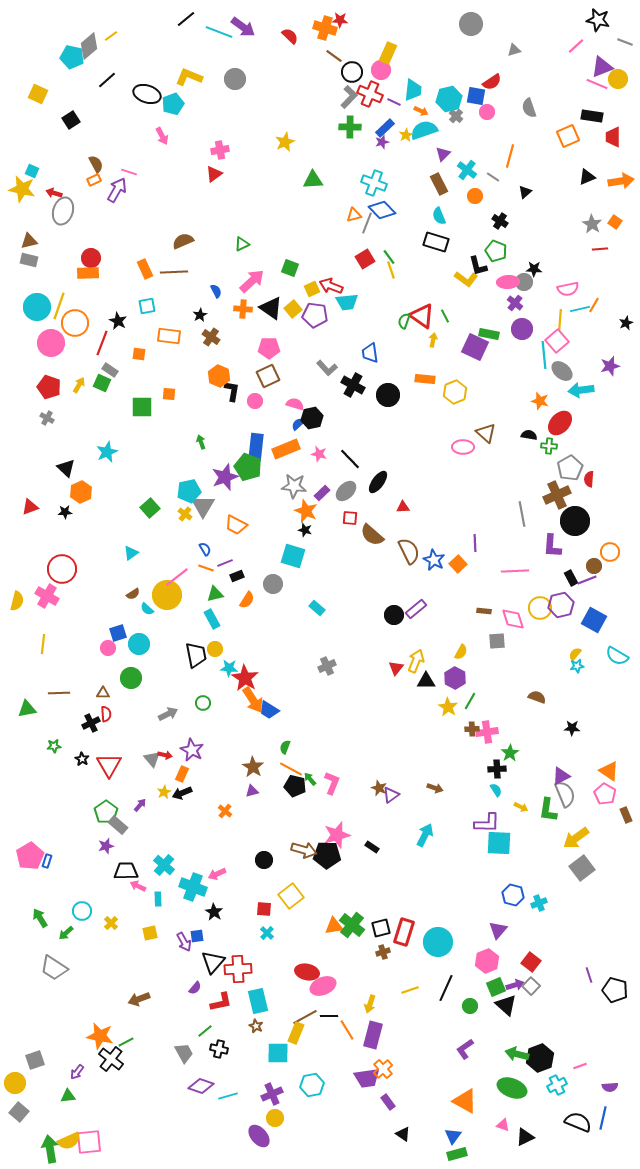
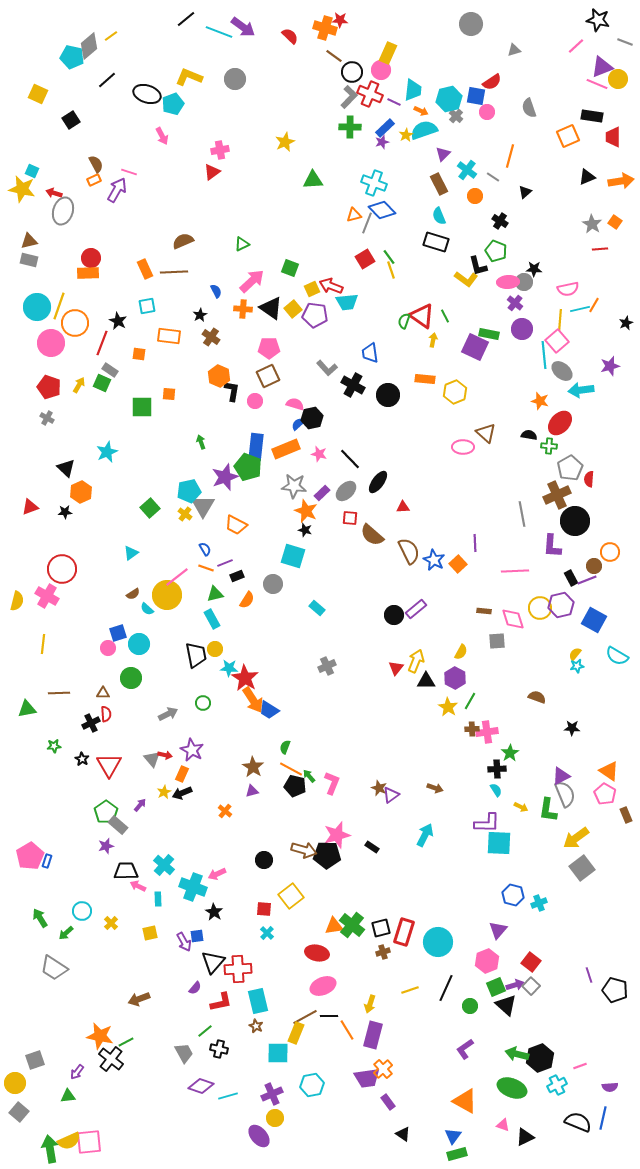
red triangle at (214, 174): moved 2 px left, 2 px up
green arrow at (310, 779): moved 1 px left, 3 px up
red ellipse at (307, 972): moved 10 px right, 19 px up
